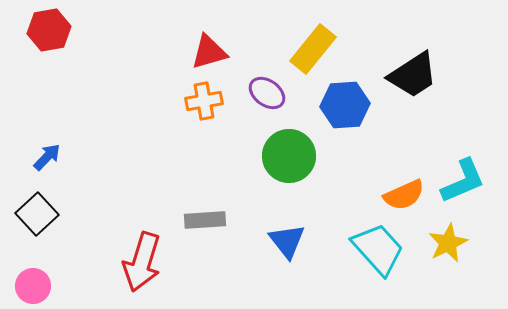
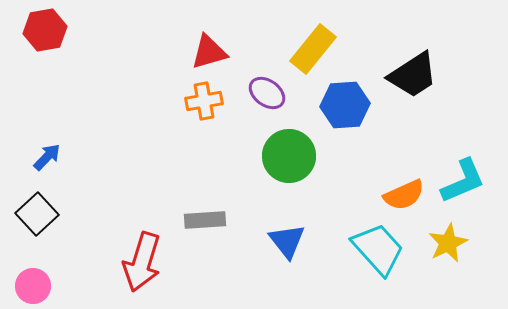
red hexagon: moved 4 px left
